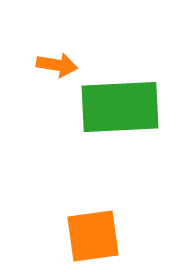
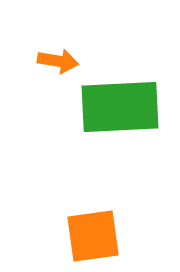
orange arrow: moved 1 px right, 4 px up
